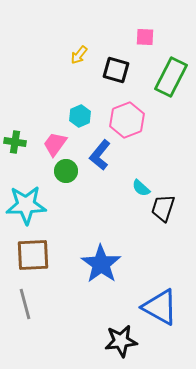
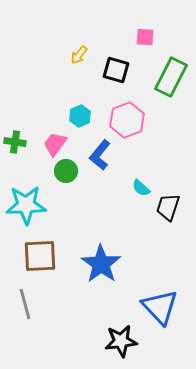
black trapezoid: moved 5 px right, 1 px up
brown square: moved 7 px right, 1 px down
blue triangle: rotated 18 degrees clockwise
